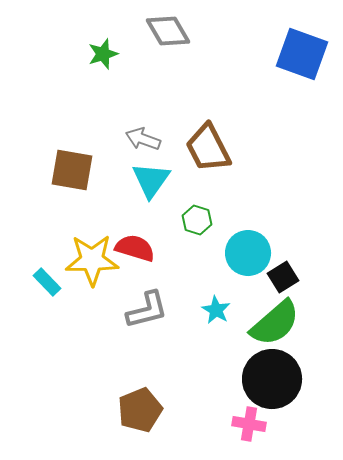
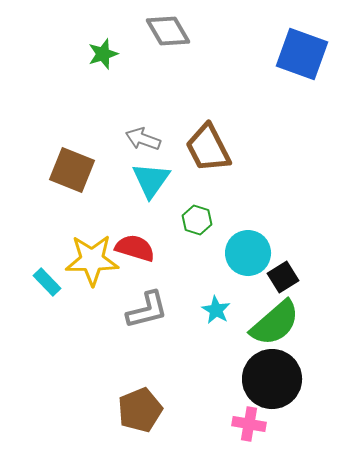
brown square: rotated 12 degrees clockwise
